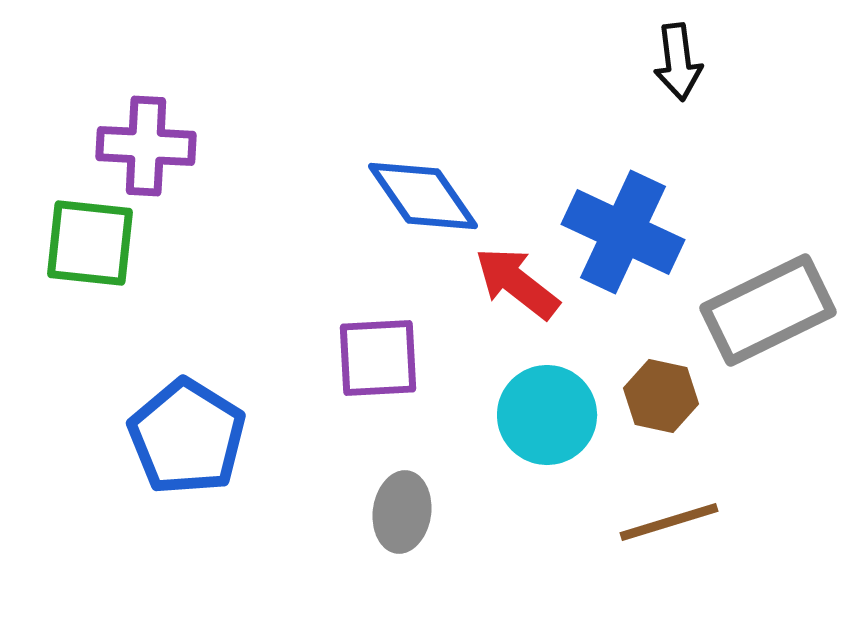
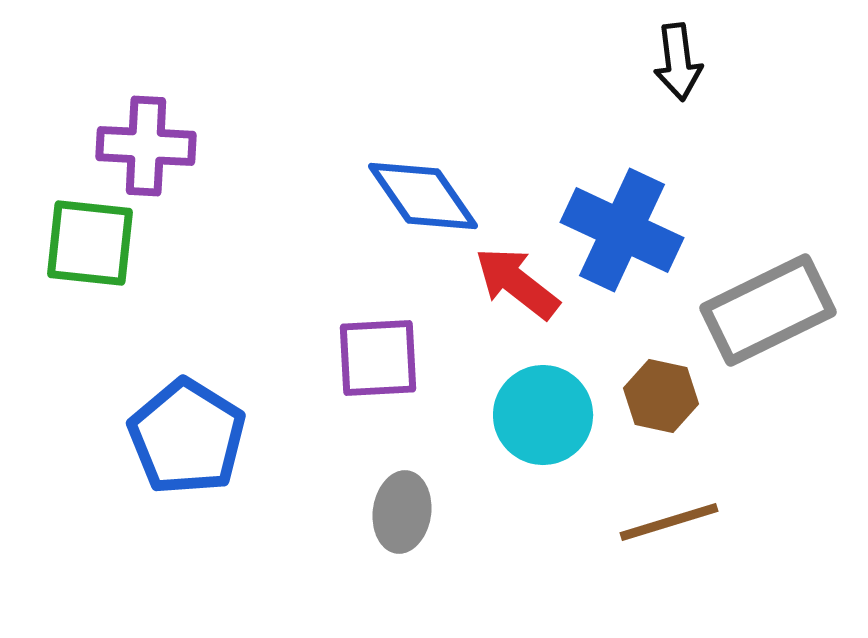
blue cross: moved 1 px left, 2 px up
cyan circle: moved 4 px left
